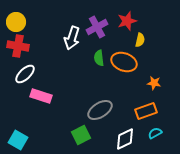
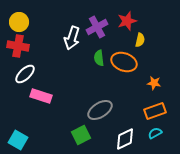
yellow circle: moved 3 px right
orange rectangle: moved 9 px right
